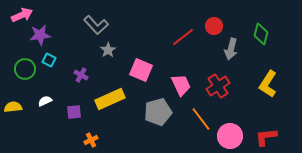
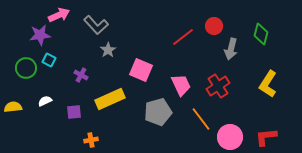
pink arrow: moved 37 px right
green circle: moved 1 px right, 1 px up
pink circle: moved 1 px down
orange cross: rotated 16 degrees clockwise
